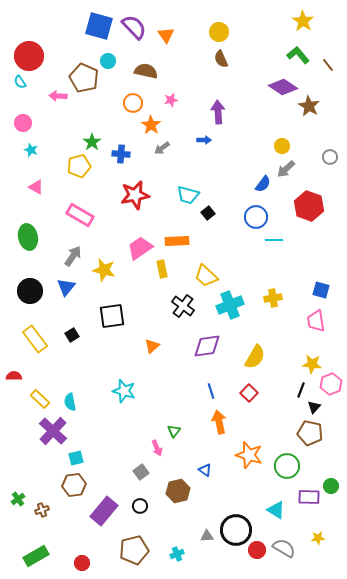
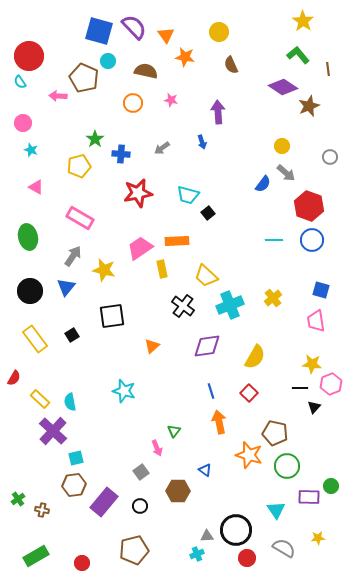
blue square at (99, 26): moved 5 px down
brown semicircle at (221, 59): moved 10 px right, 6 px down
brown line at (328, 65): moved 4 px down; rotated 32 degrees clockwise
pink star at (171, 100): rotated 24 degrees clockwise
brown star at (309, 106): rotated 20 degrees clockwise
orange star at (151, 125): moved 34 px right, 68 px up; rotated 24 degrees counterclockwise
blue arrow at (204, 140): moved 2 px left, 2 px down; rotated 72 degrees clockwise
green star at (92, 142): moved 3 px right, 3 px up
gray arrow at (286, 169): moved 4 px down; rotated 96 degrees counterclockwise
red star at (135, 195): moved 3 px right, 2 px up
pink rectangle at (80, 215): moved 3 px down
blue circle at (256, 217): moved 56 px right, 23 px down
yellow cross at (273, 298): rotated 30 degrees counterclockwise
red semicircle at (14, 376): moved 2 px down; rotated 119 degrees clockwise
black line at (301, 390): moved 1 px left, 2 px up; rotated 70 degrees clockwise
brown pentagon at (310, 433): moved 35 px left
brown hexagon at (178, 491): rotated 15 degrees clockwise
brown cross at (42, 510): rotated 32 degrees clockwise
cyan triangle at (276, 510): rotated 24 degrees clockwise
purple rectangle at (104, 511): moved 9 px up
red circle at (257, 550): moved 10 px left, 8 px down
cyan cross at (177, 554): moved 20 px right
